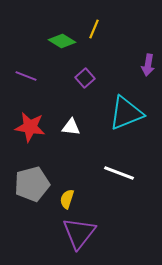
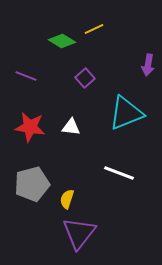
yellow line: rotated 42 degrees clockwise
